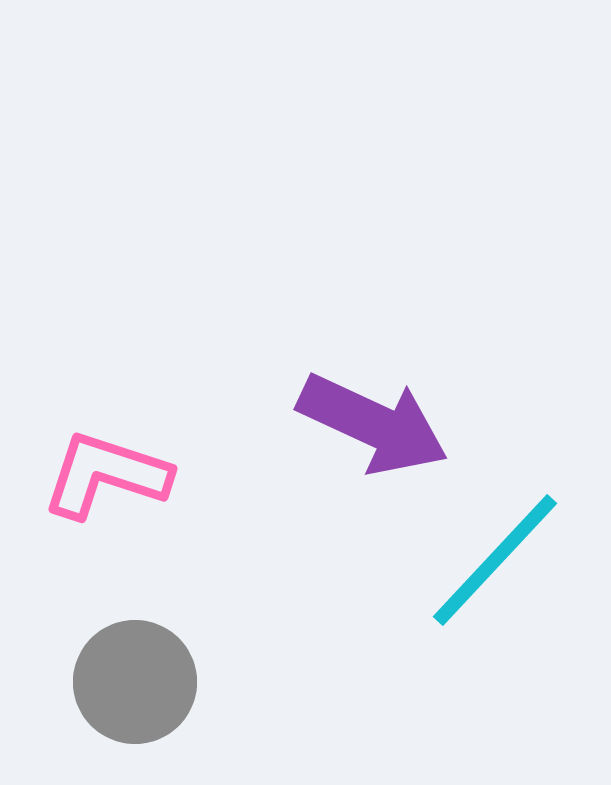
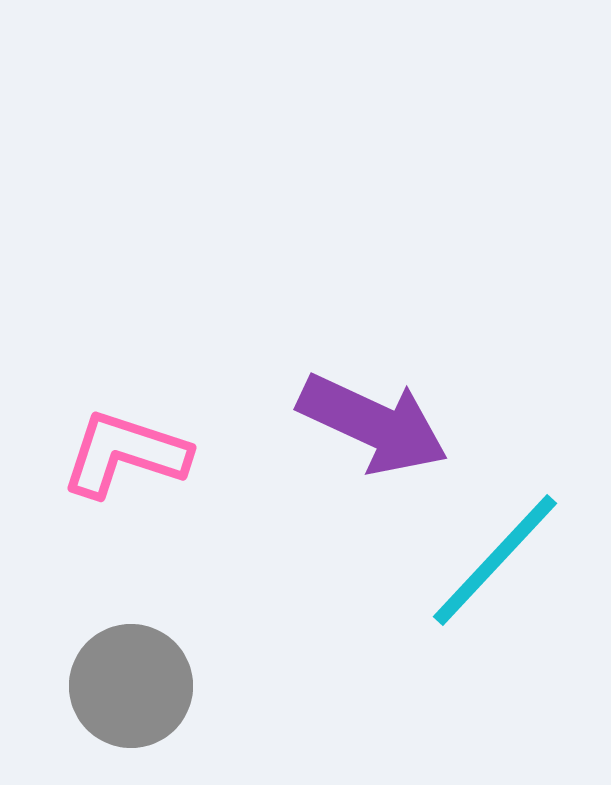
pink L-shape: moved 19 px right, 21 px up
gray circle: moved 4 px left, 4 px down
